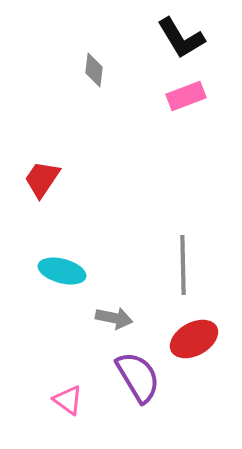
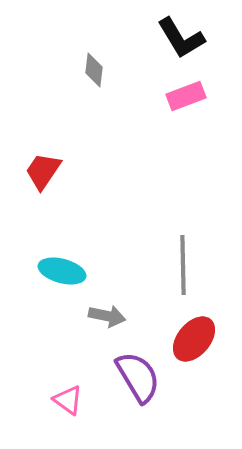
red trapezoid: moved 1 px right, 8 px up
gray arrow: moved 7 px left, 2 px up
red ellipse: rotated 21 degrees counterclockwise
